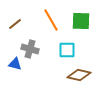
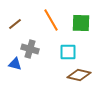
green square: moved 2 px down
cyan square: moved 1 px right, 2 px down
